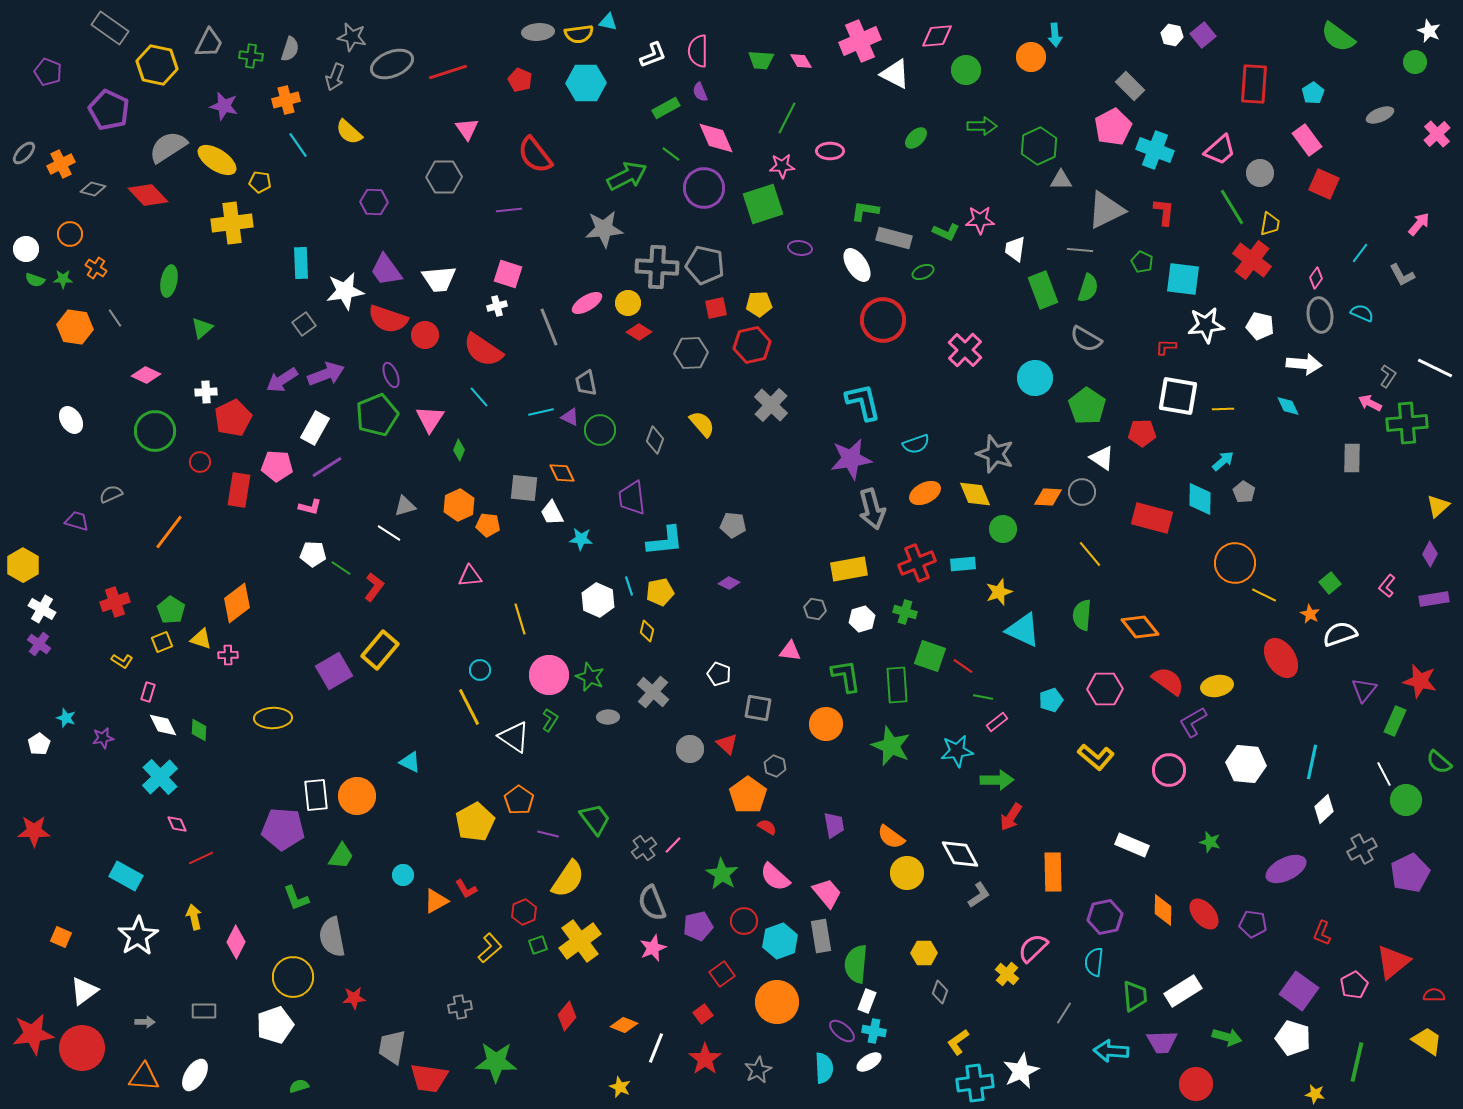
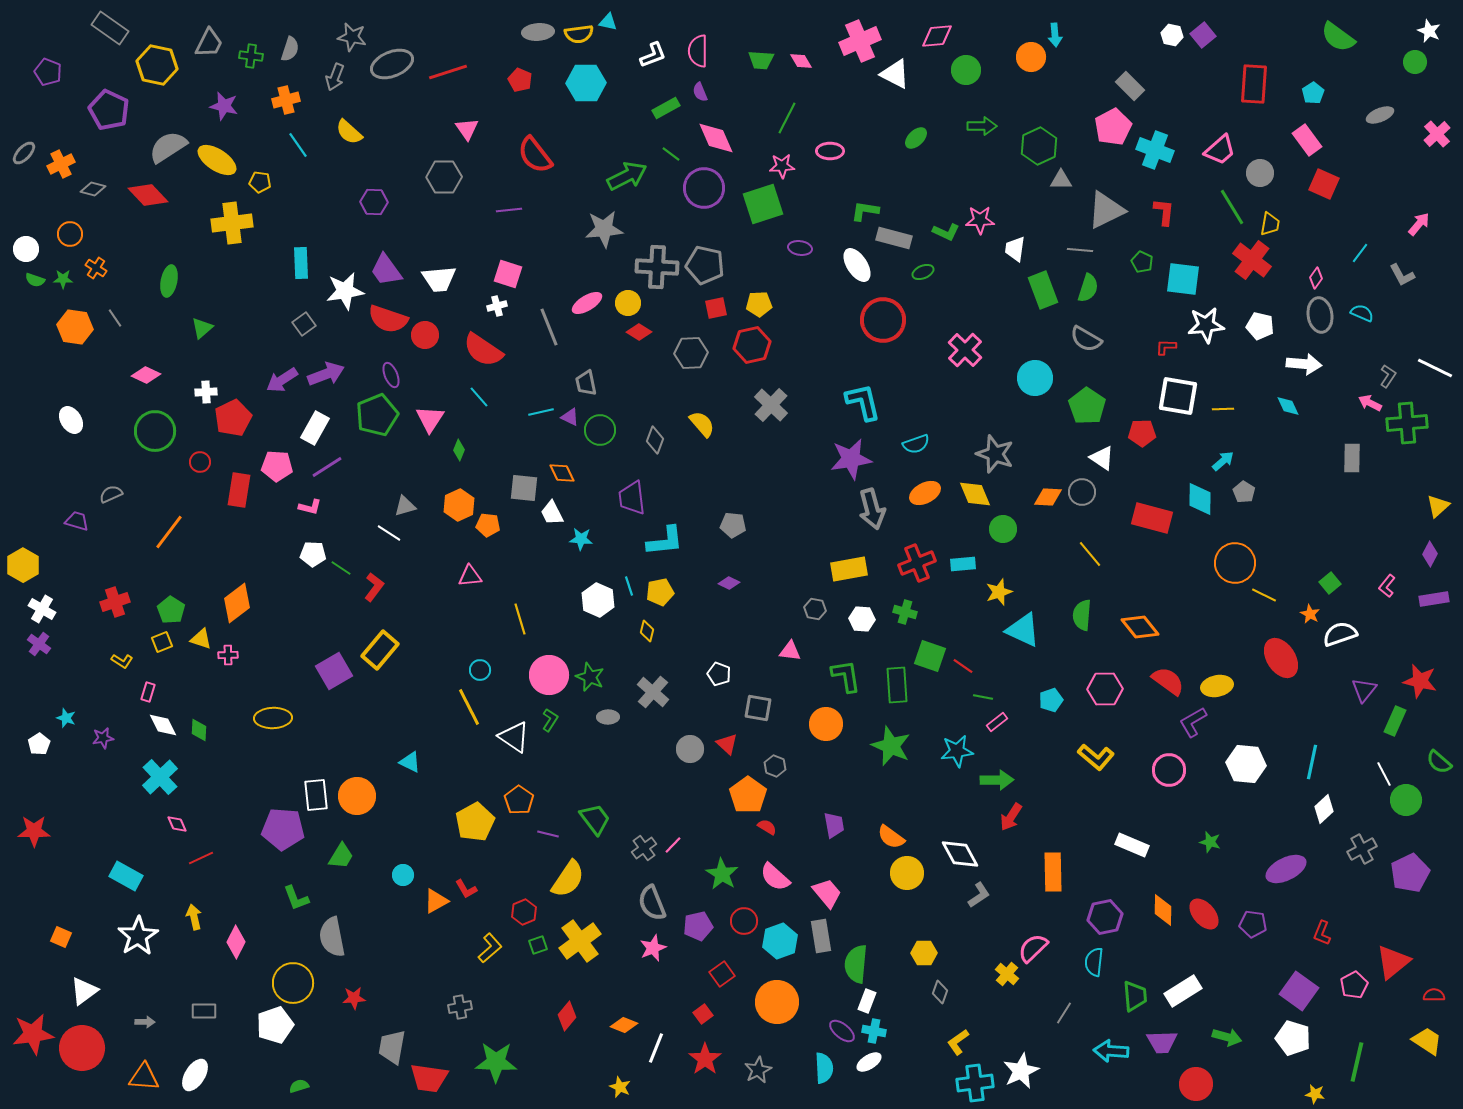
white hexagon at (862, 619): rotated 20 degrees clockwise
yellow circle at (293, 977): moved 6 px down
